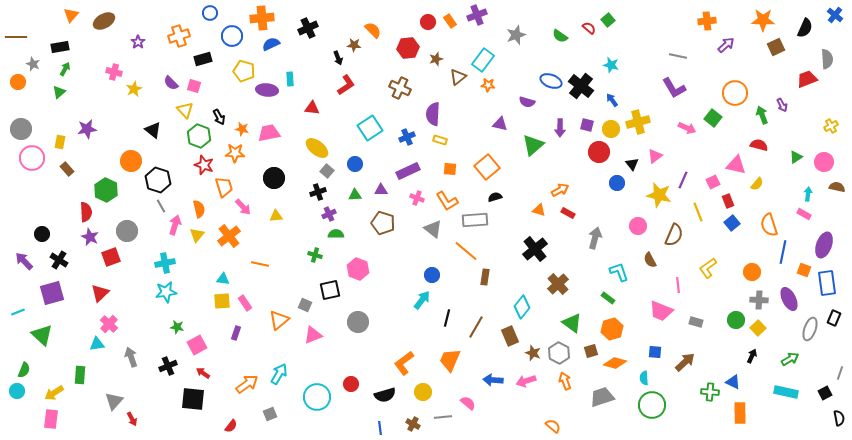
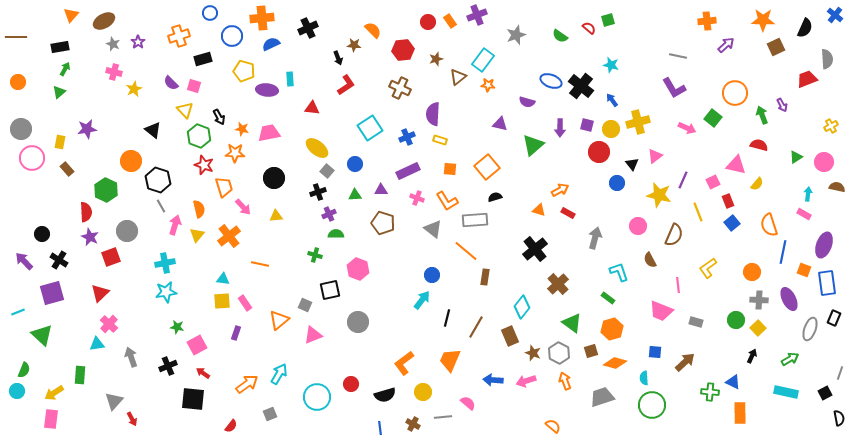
green square at (608, 20): rotated 24 degrees clockwise
red hexagon at (408, 48): moved 5 px left, 2 px down
gray star at (33, 64): moved 80 px right, 20 px up
